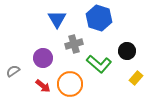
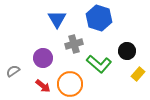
yellow rectangle: moved 2 px right, 4 px up
